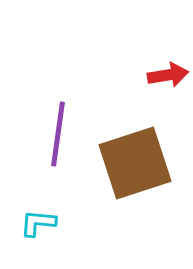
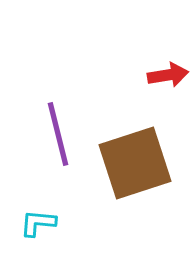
purple line: rotated 22 degrees counterclockwise
